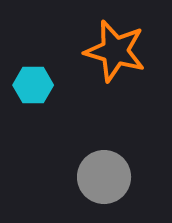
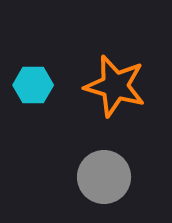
orange star: moved 35 px down
